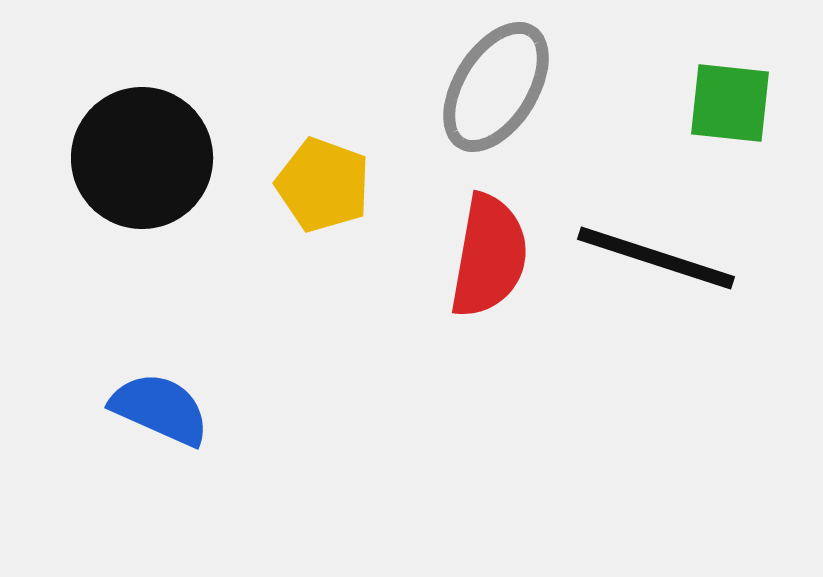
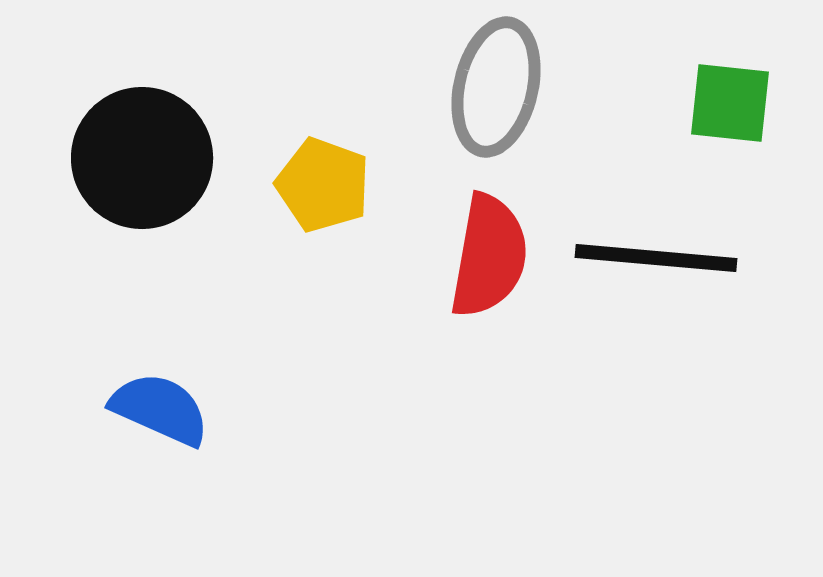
gray ellipse: rotated 19 degrees counterclockwise
black line: rotated 13 degrees counterclockwise
